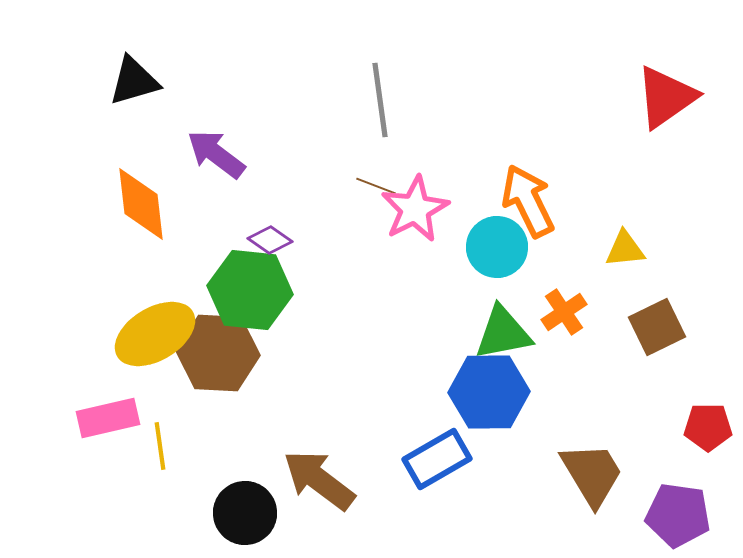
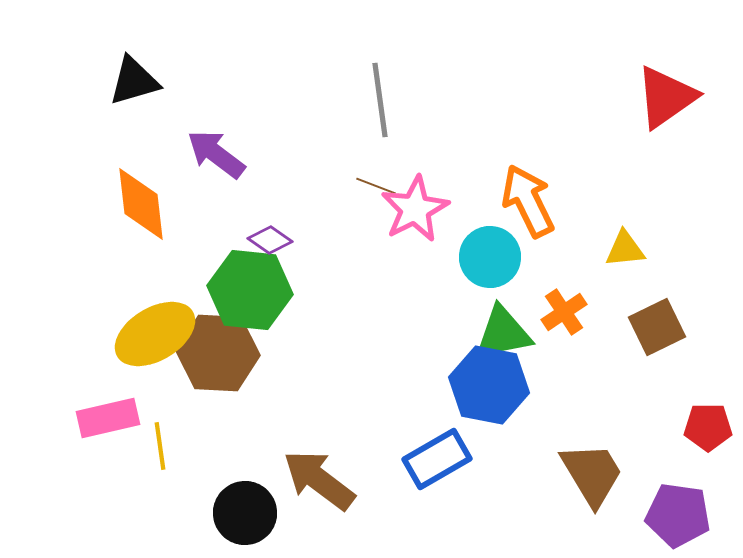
cyan circle: moved 7 px left, 10 px down
blue hexagon: moved 7 px up; rotated 12 degrees clockwise
